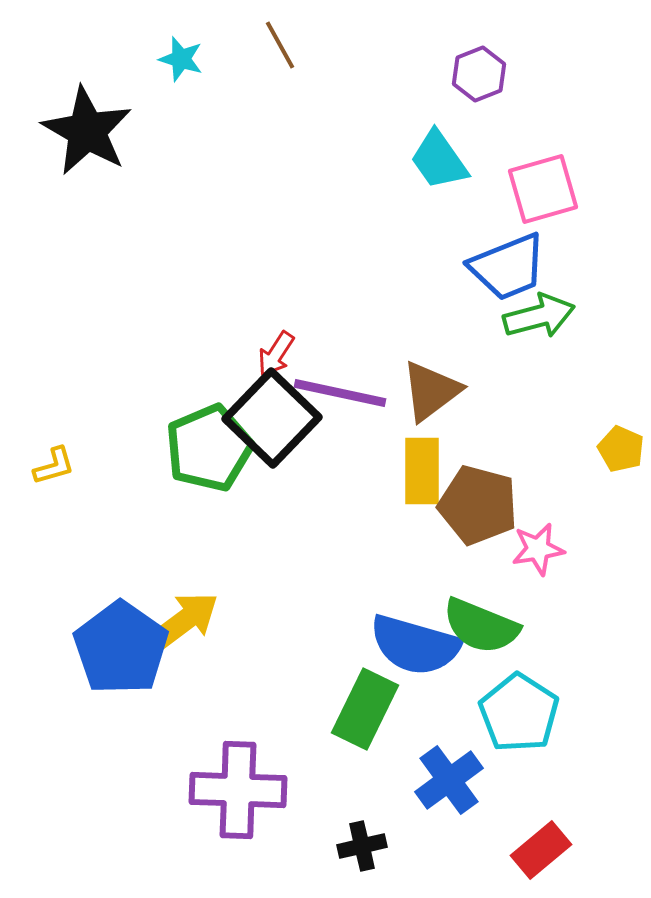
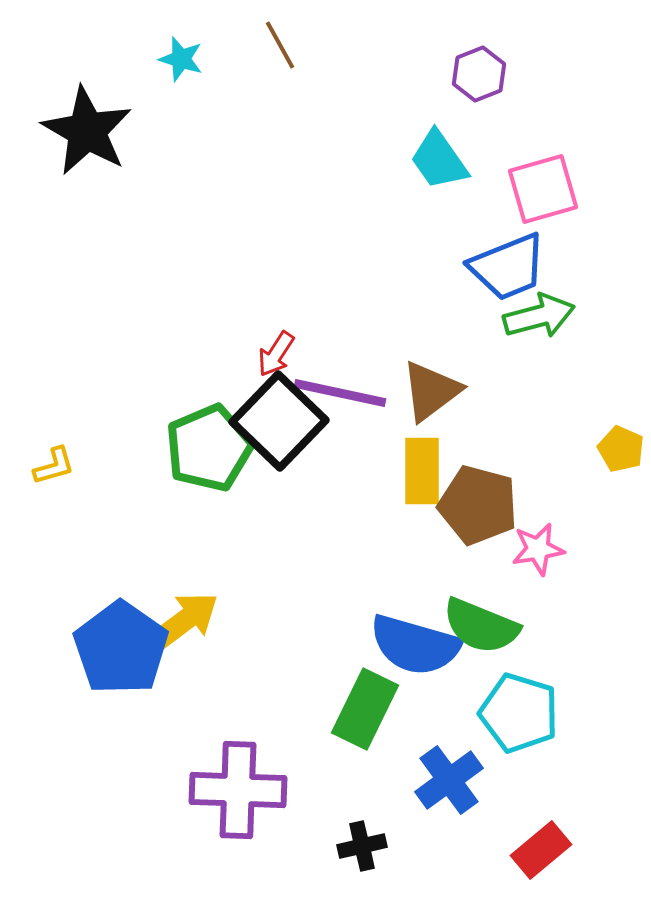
black square: moved 7 px right, 3 px down
cyan pentagon: rotated 16 degrees counterclockwise
